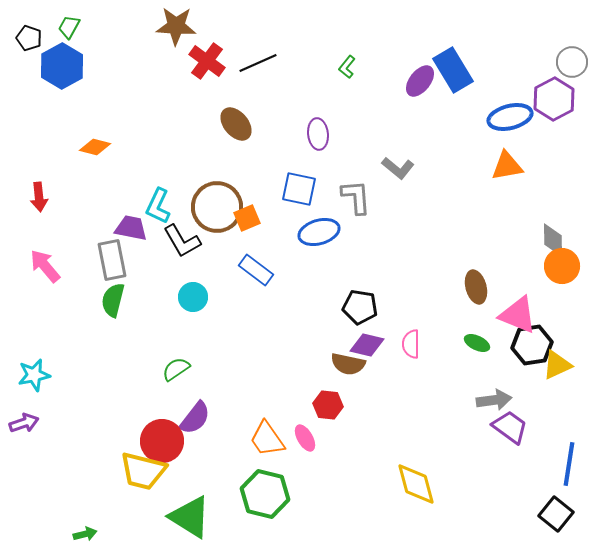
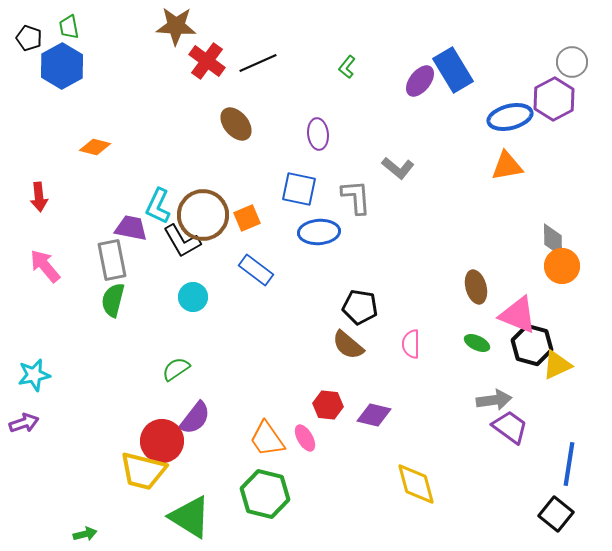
green trapezoid at (69, 27): rotated 40 degrees counterclockwise
brown circle at (217, 207): moved 14 px left, 8 px down
blue ellipse at (319, 232): rotated 12 degrees clockwise
purple diamond at (367, 345): moved 7 px right, 70 px down
black hexagon at (532, 345): rotated 24 degrees clockwise
brown semicircle at (348, 364): moved 19 px up; rotated 28 degrees clockwise
